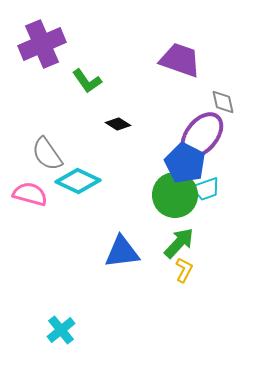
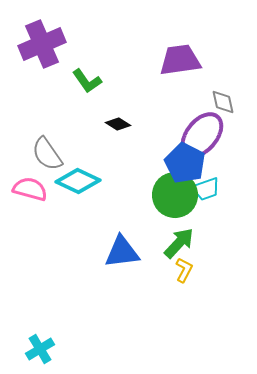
purple trapezoid: rotated 27 degrees counterclockwise
pink semicircle: moved 5 px up
cyan cross: moved 21 px left, 19 px down; rotated 8 degrees clockwise
